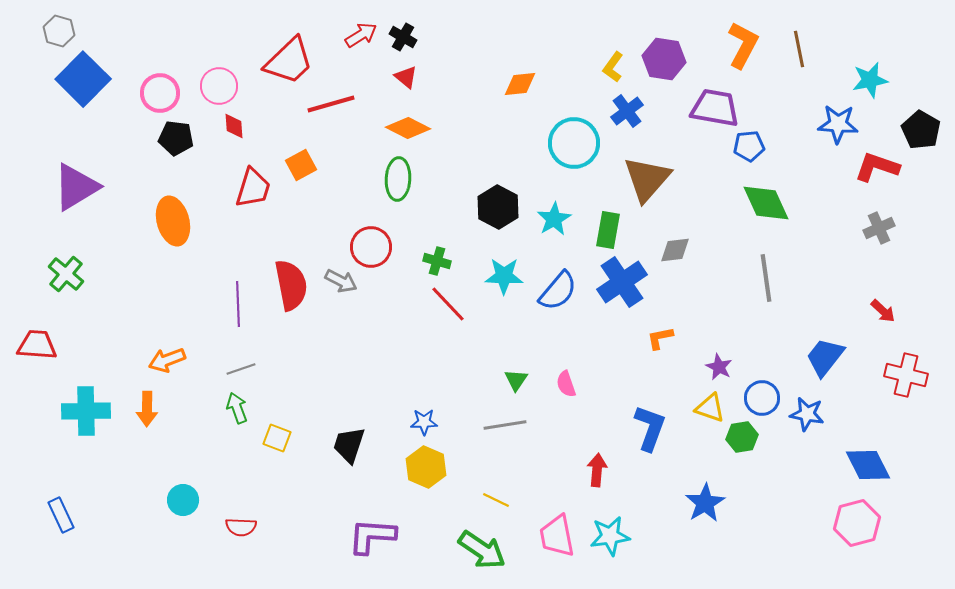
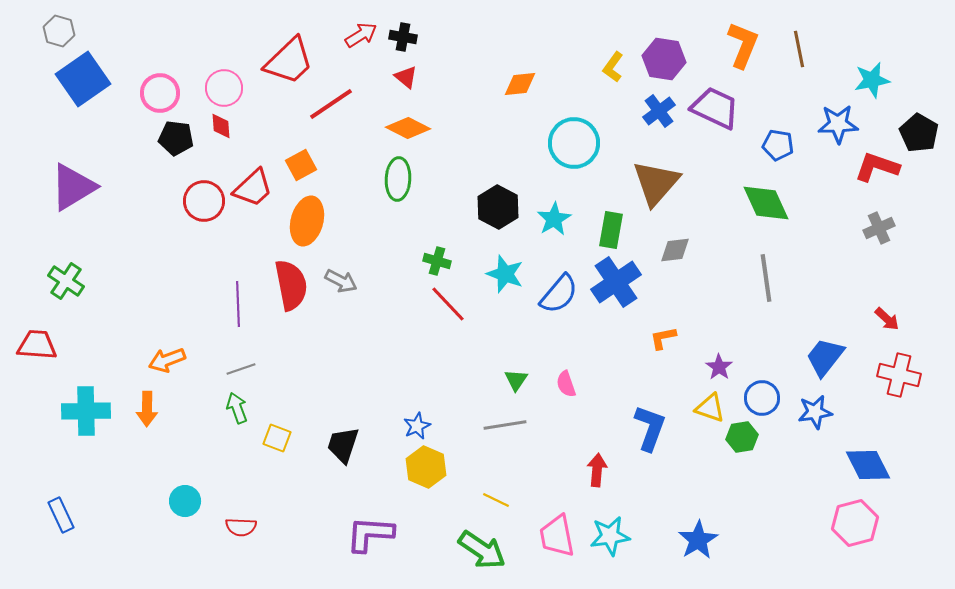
black cross at (403, 37): rotated 20 degrees counterclockwise
orange L-shape at (743, 45): rotated 6 degrees counterclockwise
blue square at (83, 79): rotated 10 degrees clockwise
cyan star at (870, 80): moved 2 px right
pink circle at (219, 86): moved 5 px right, 2 px down
red line at (331, 104): rotated 18 degrees counterclockwise
purple trapezoid at (715, 108): rotated 15 degrees clockwise
blue cross at (627, 111): moved 32 px right
blue star at (838, 124): rotated 6 degrees counterclockwise
red diamond at (234, 126): moved 13 px left
black pentagon at (921, 130): moved 2 px left, 3 px down
blue pentagon at (749, 146): moved 29 px right, 1 px up; rotated 16 degrees clockwise
brown triangle at (647, 179): moved 9 px right, 4 px down
purple triangle at (76, 187): moved 3 px left
red trapezoid at (253, 188): rotated 30 degrees clockwise
orange ellipse at (173, 221): moved 134 px right; rotated 30 degrees clockwise
green rectangle at (608, 230): moved 3 px right
red circle at (371, 247): moved 167 px left, 46 px up
green cross at (66, 274): moved 7 px down; rotated 6 degrees counterclockwise
cyan star at (504, 276): moved 1 px right, 2 px up; rotated 18 degrees clockwise
blue cross at (622, 282): moved 6 px left
blue semicircle at (558, 291): moved 1 px right, 3 px down
red arrow at (883, 311): moved 4 px right, 8 px down
orange L-shape at (660, 338): moved 3 px right
purple star at (719, 367): rotated 8 degrees clockwise
red cross at (906, 375): moved 7 px left
blue star at (807, 414): moved 8 px right, 2 px up; rotated 20 degrees counterclockwise
blue star at (424, 422): moved 7 px left, 4 px down; rotated 24 degrees counterclockwise
black trapezoid at (349, 445): moved 6 px left
cyan circle at (183, 500): moved 2 px right, 1 px down
blue star at (705, 503): moved 7 px left, 37 px down
pink hexagon at (857, 523): moved 2 px left
purple L-shape at (372, 536): moved 2 px left, 2 px up
